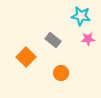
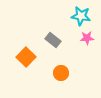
pink star: moved 1 px left, 1 px up
